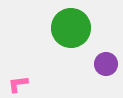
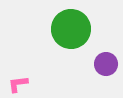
green circle: moved 1 px down
